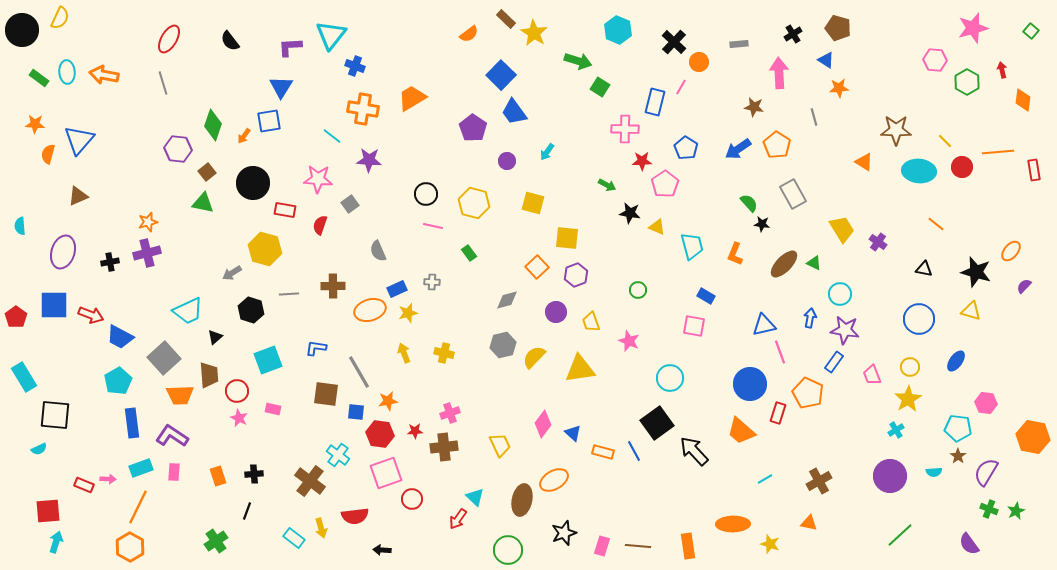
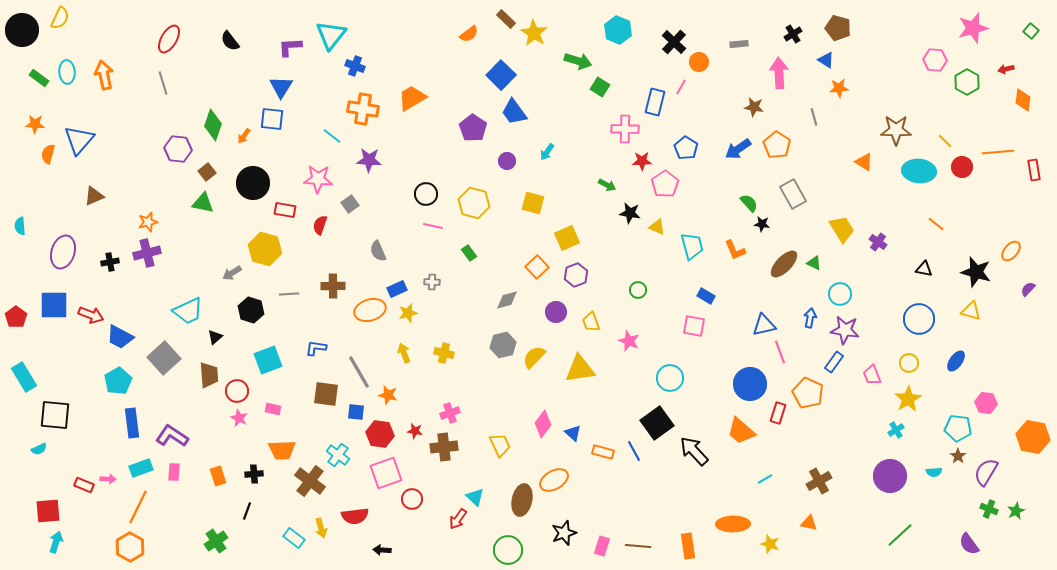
red arrow at (1002, 70): moved 4 px right, 1 px up; rotated 91 degrees counterclockwise
orange arrow at (104, 75): rotated 68 degrees clockwise
blue square at (269, 121): moved 3 px right, 2 px up; rotated 15 degrees clockwise
brown triangle at (78, 196): moved 16 px right
yellow square at (567, 238): rotated 30 degrees counterclockwise
orange L-shape at (735, 254): moved 4 px up; rotated 45 degrees counterclockwise
purple semicircle at (1024, 286): moved 4 px right, 3 px down
yellow circle at (910, 367): moved 1 px left, 4 px up
orange trapezoid at (180, 395): moved 102 px right, 55 px down
orange star at (388, 401): moved 6 px up; rotated 24 degrees clockwise
red star at (415, 431): rotated 14 degrees clockwise
